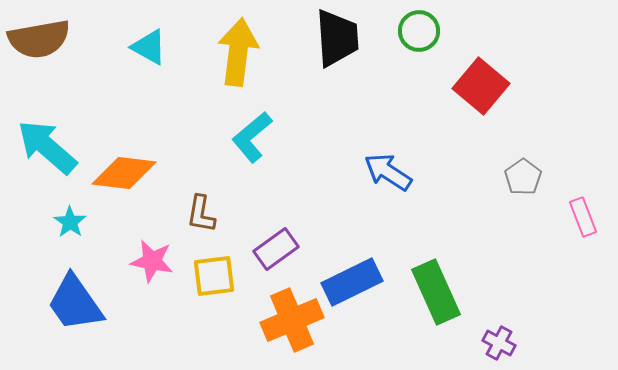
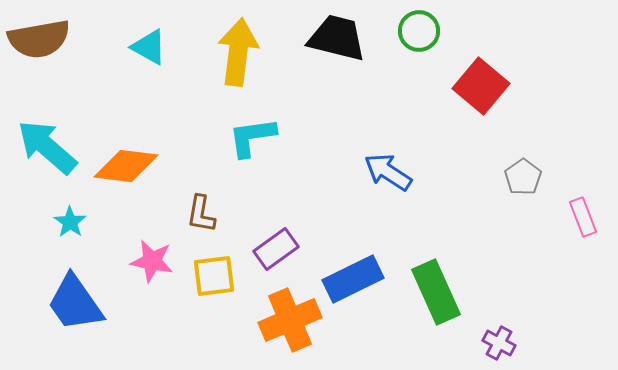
black trapezoid: rotated 72 degrees counterclockwise
cyan L-shape: rotated 32 degrees clockwise
orange diamond: moved 2 px right, 7 px up
blue rectangle: moved 1 px right, 3 px up
orange cross: moved 2 px left
